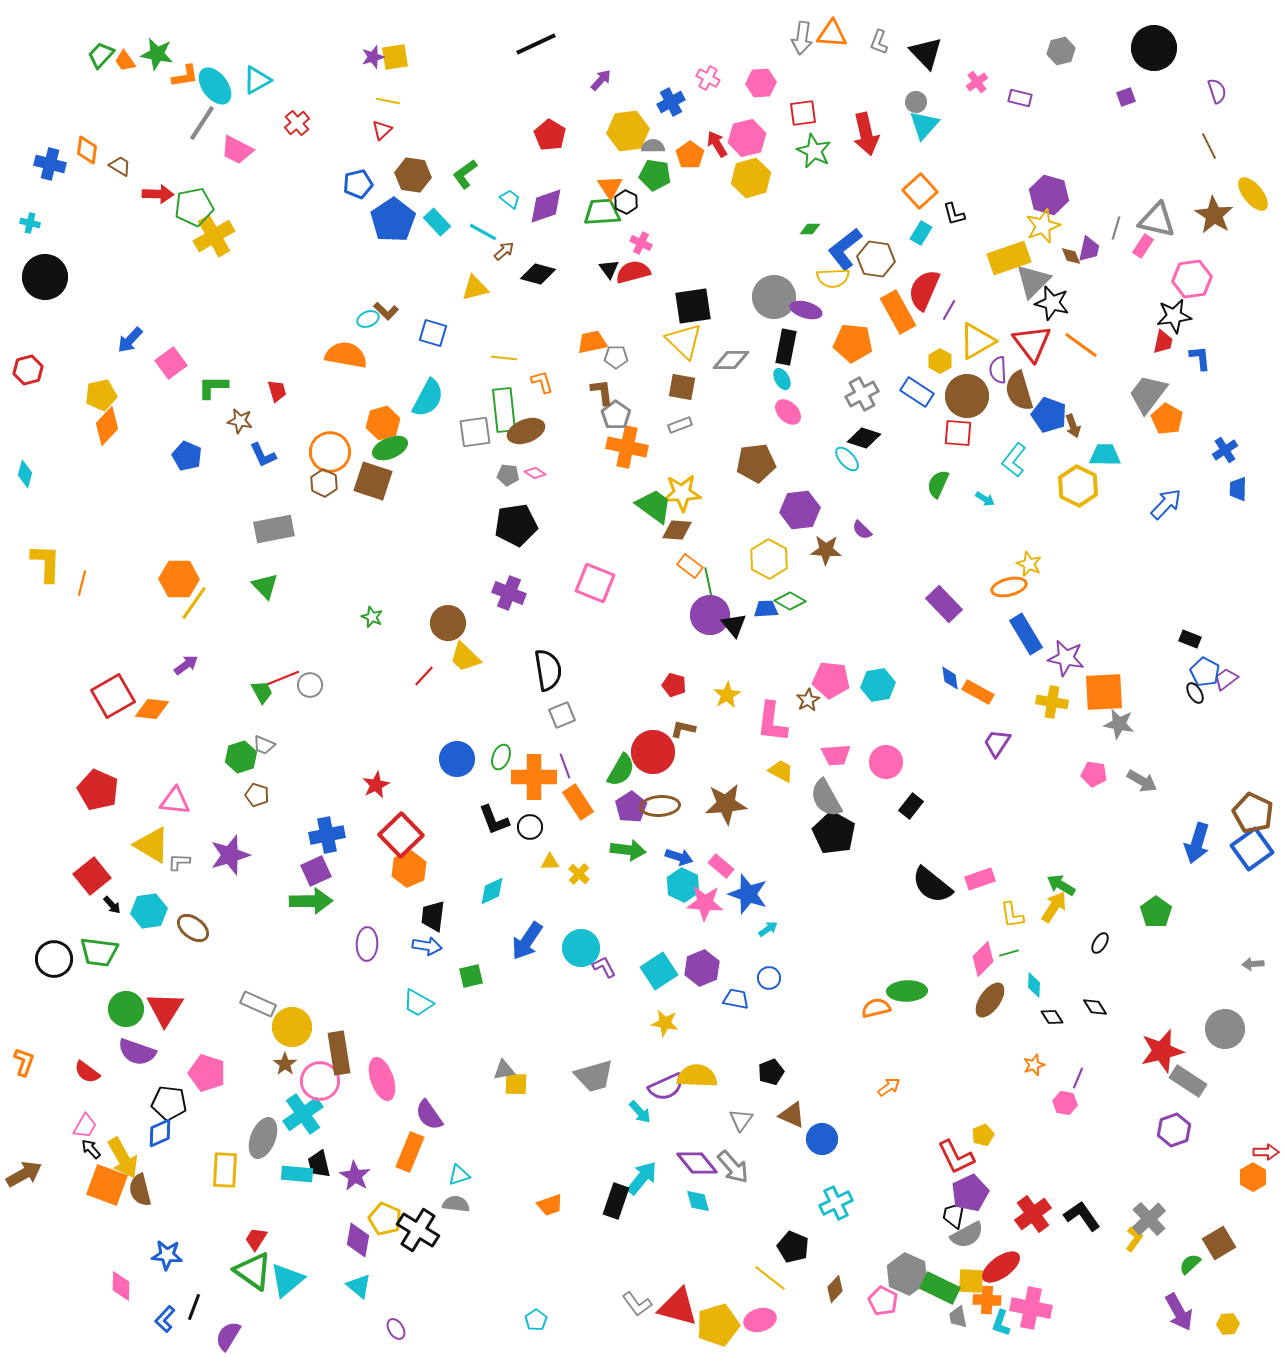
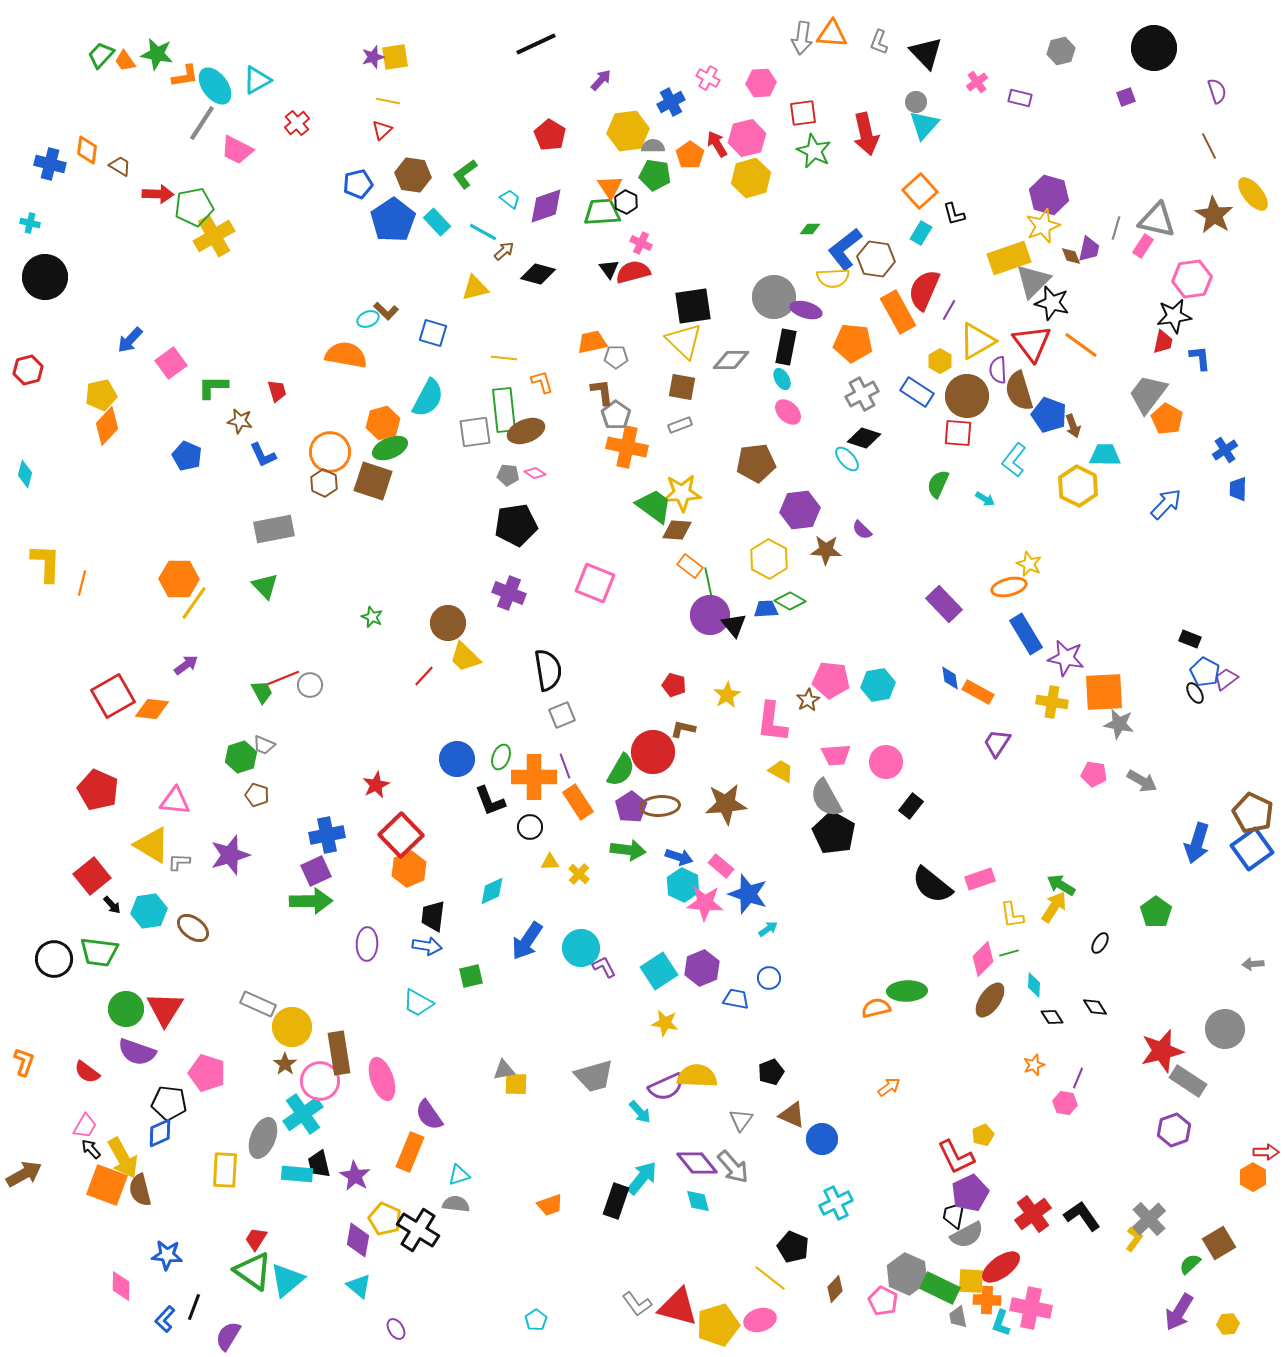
black L-shape at (494, 820): moved 4 px left, 19 px up
purple arrow at (1179, 1312): rotated 60 degrees clockwise
